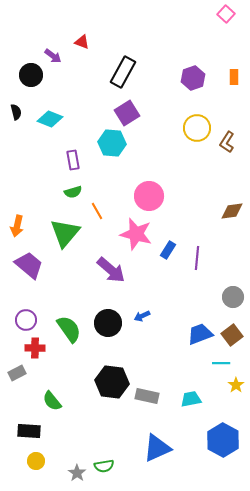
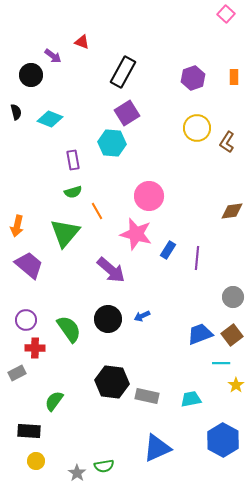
black circle at (108, 323): moved 4 px up
green semicircle at (52, 401): moved 2 px right; rotated 75 degrees clockwise
